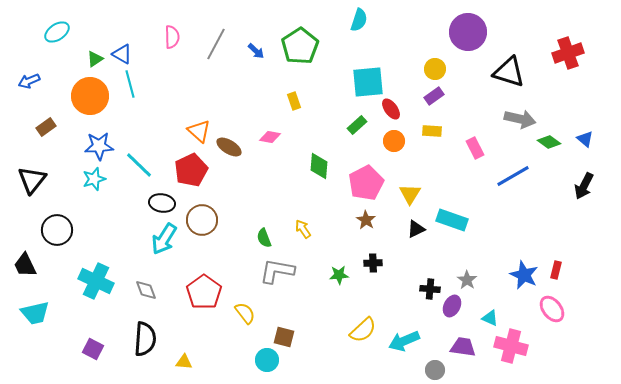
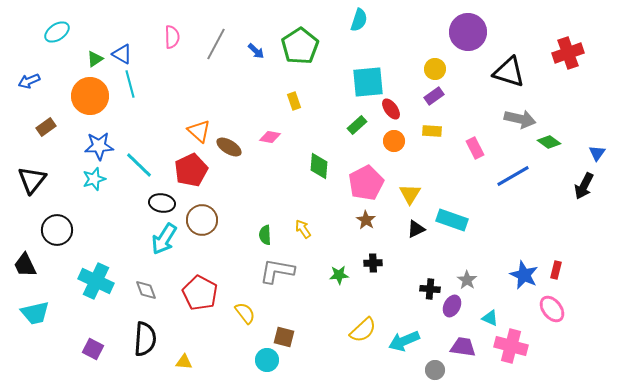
blue triangle at (585, 139): moved 12 px right, 14 px down; rotated 24 degrees clockwise
green semicircle at (264, 238): moved 1 px right, 3 px up; rotated 18 degrees clockwise
red pentagon at (204, 292): moved 4 px left, 1 px down; rotated 8 degrees counterclockwise
